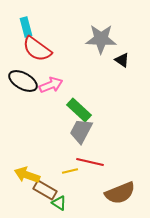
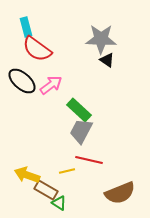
black triangle: moved 15 px left
black ellipse: moved 1 px left; rotated 12 degrees clockwise
pink arrow: rotated 15 degrees counterclockwise
red line: moved 1 px left, 2 px up
yellow line: moved 3 px left
brown rectangle: moved 1 px right
